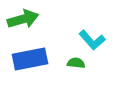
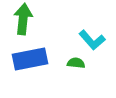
green arrow: rotated 68 degrees counterclockwise
